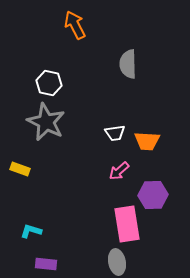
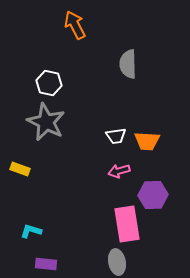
white trapezoid: moved 1 px right, 3 px down
pink arrow: rotated 25 degrees clockwise
